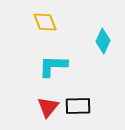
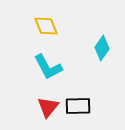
yellow diamond: moved 1 px right, 4 px down
cyan diamond: moved 1 px left, 7 px down; rotated 10 degrees clockwise
cyan L-shape: moved 5 px left, 1 px down; rotated 120 degrees counterclockwise
